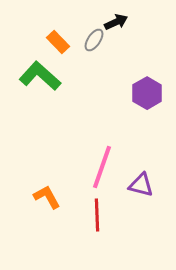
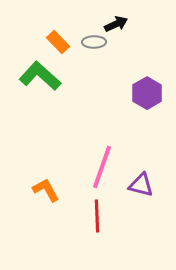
black arrow: moved 2 px down
gray ellipse: moved 2 px down; rotated 55 degrees clockwise
orange L-shape: moved 1 px left, 7 px up
red line: moved 1 px down
